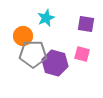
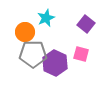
purple square: rotated 30 degrees clockwise
orange circle: moved 2 px right, 4 px up
pink square: moved 1 px left
purple hexagon: rotated 10 degrees clockwise
